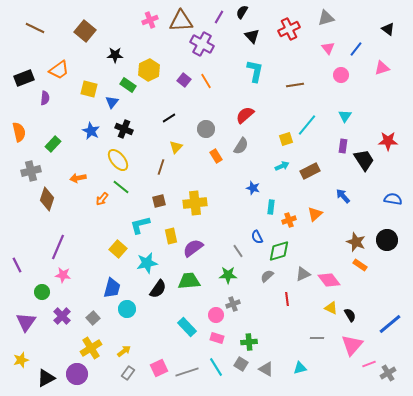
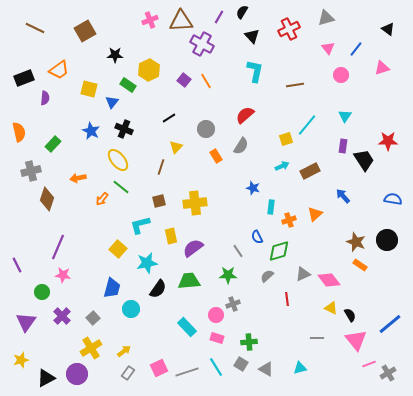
brown square at (85, 31): rotated 20 degrees clockwise
cyan circle at (127, 309): moved 4 px right
pink triangle at (352, 345): moved 4 px right, 5 px up; rotated 20 degrees counterclockwise
